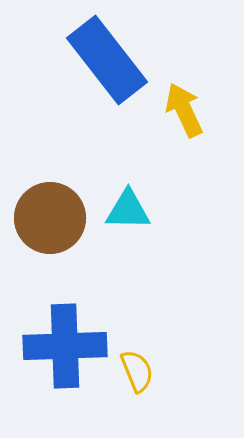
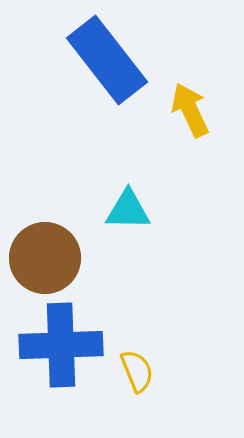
yellow arrow: moved 6 px right
brown circle: moved 5 px left, 40 px down
blue cross: moved 4 px left, 1 px up
